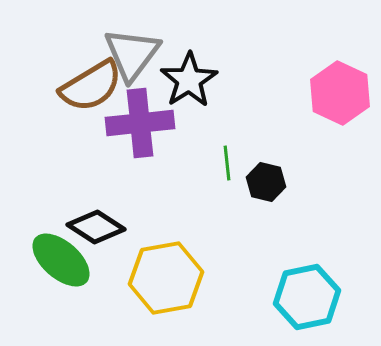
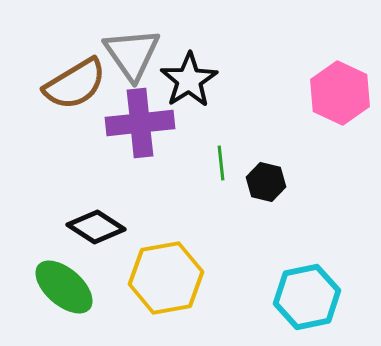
gray triangle: rotated 12 degrees counterclockwise
brown semicircle: moved 16 px left, 2 px up
green line: moved 6 px left
green ellipse: moved 3 px right, 27 px down
